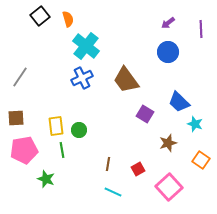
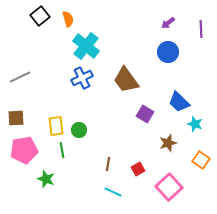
gray line: rotated 30 degrees clockwise
